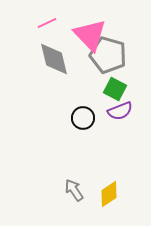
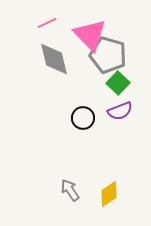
green square: moved 3 px right, 6 px up; rotated 15 degrees clockwise
gray arrow: moved 4 px left
